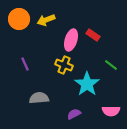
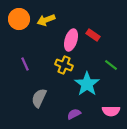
gray semicircle: rotated 60 degrees counterclockwise
